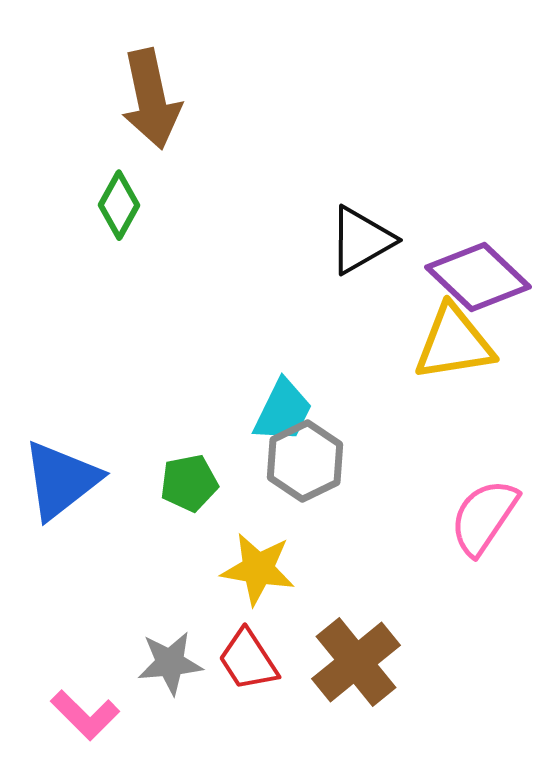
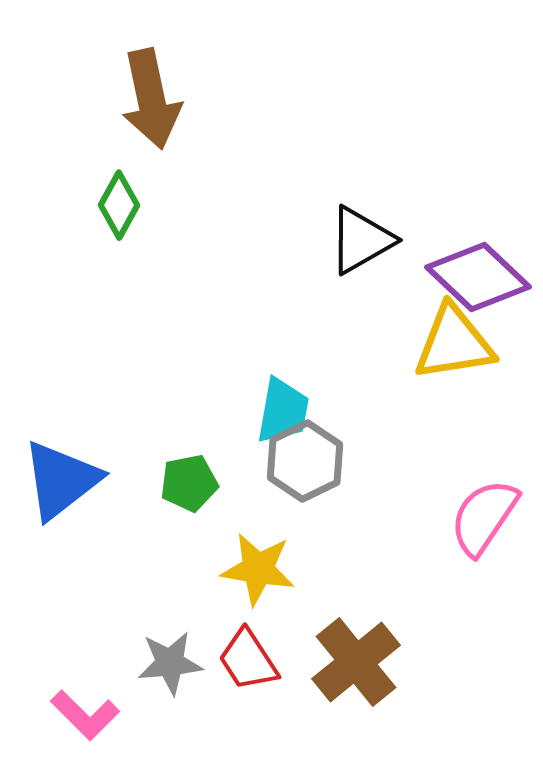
cyan trapezoid: rotated 16 degrees counterclockwise
